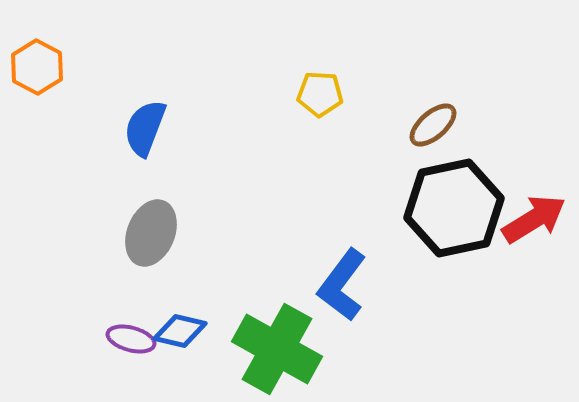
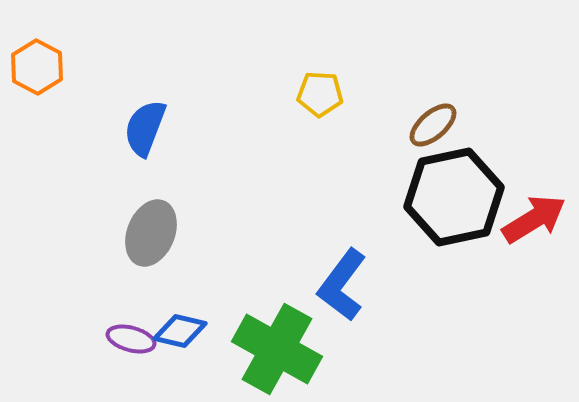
black hexagon: moved 11 px up
